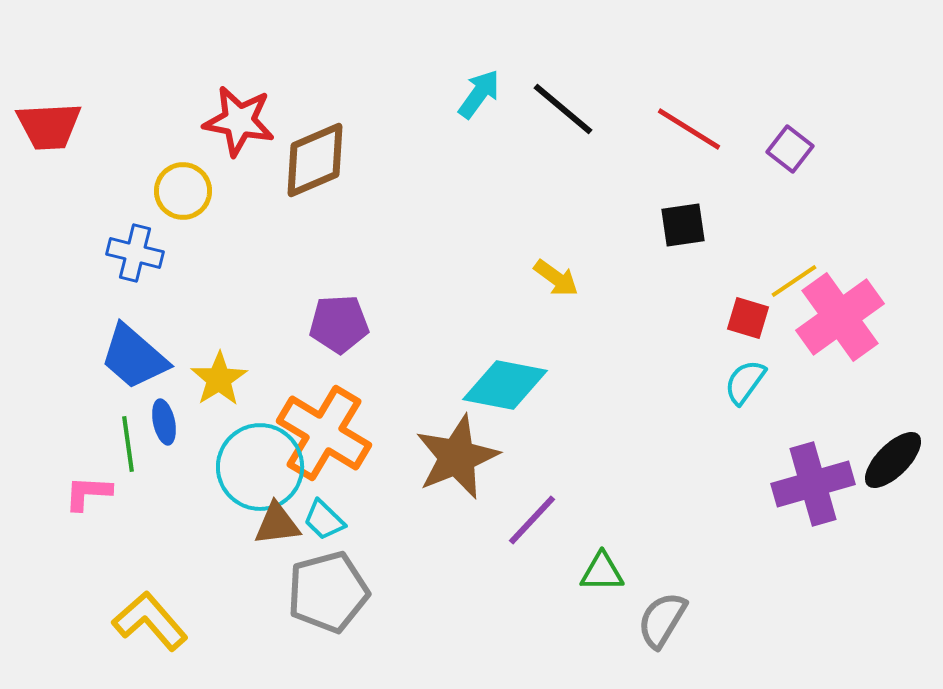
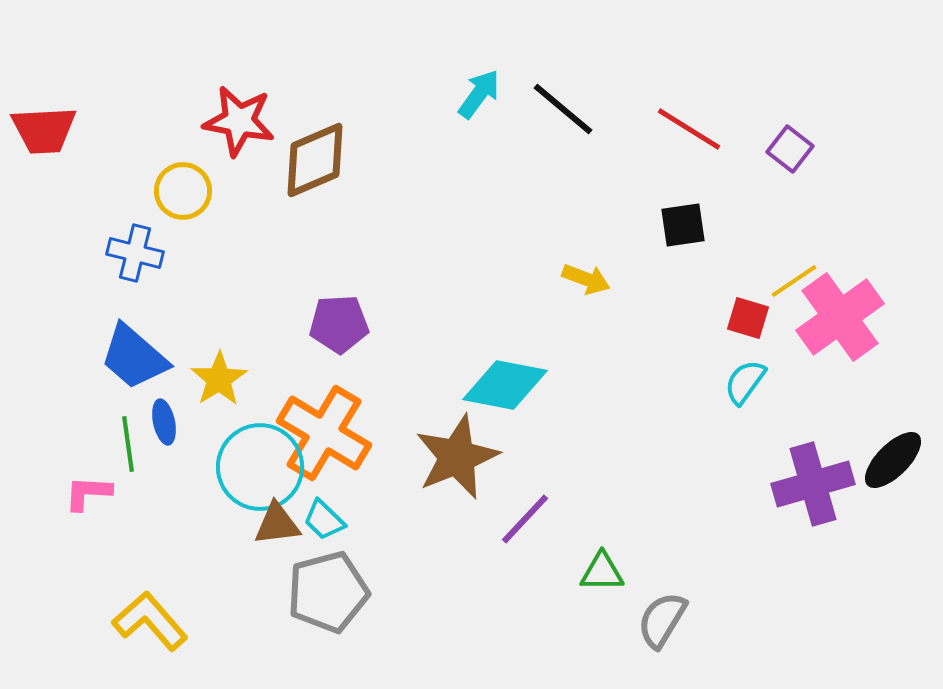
red trapezoid: moved 5 px left, 4 px down
yellow arrow: moved 30 px right, 1 px down; rotated 15 degrees counterclockwise
purple line: moved 7 px left, 1 px up
